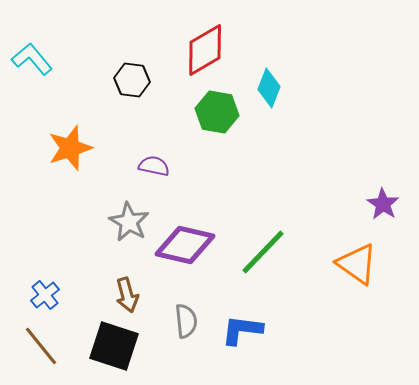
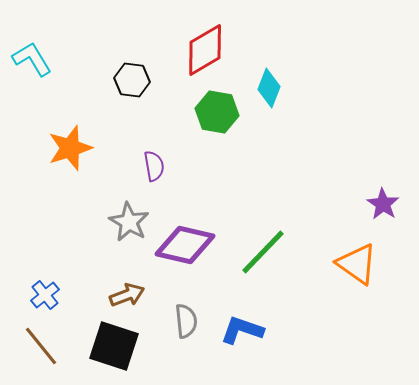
cyan L-shape: rotated 9 degrees clockwise
purple semicircle: rotated 68 degrees clockwise
brown arrow: rotated 96 degrees counterclockwise
blue L-shape: rotated 12 degrees clockwise
